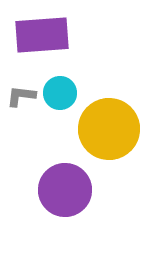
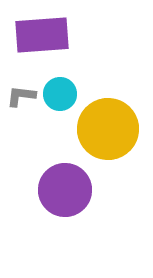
cyan circle: moved 1 px down
yellow circle: moved 1 px left
